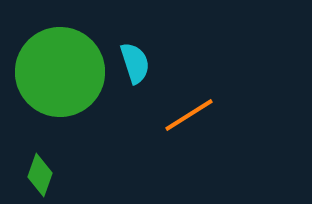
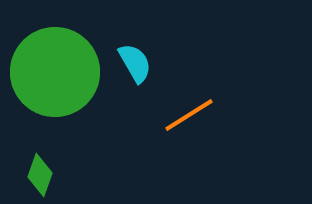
cyan semicircle: rotated 12 degrees counterclockwise
green circle: moved 5 px left
